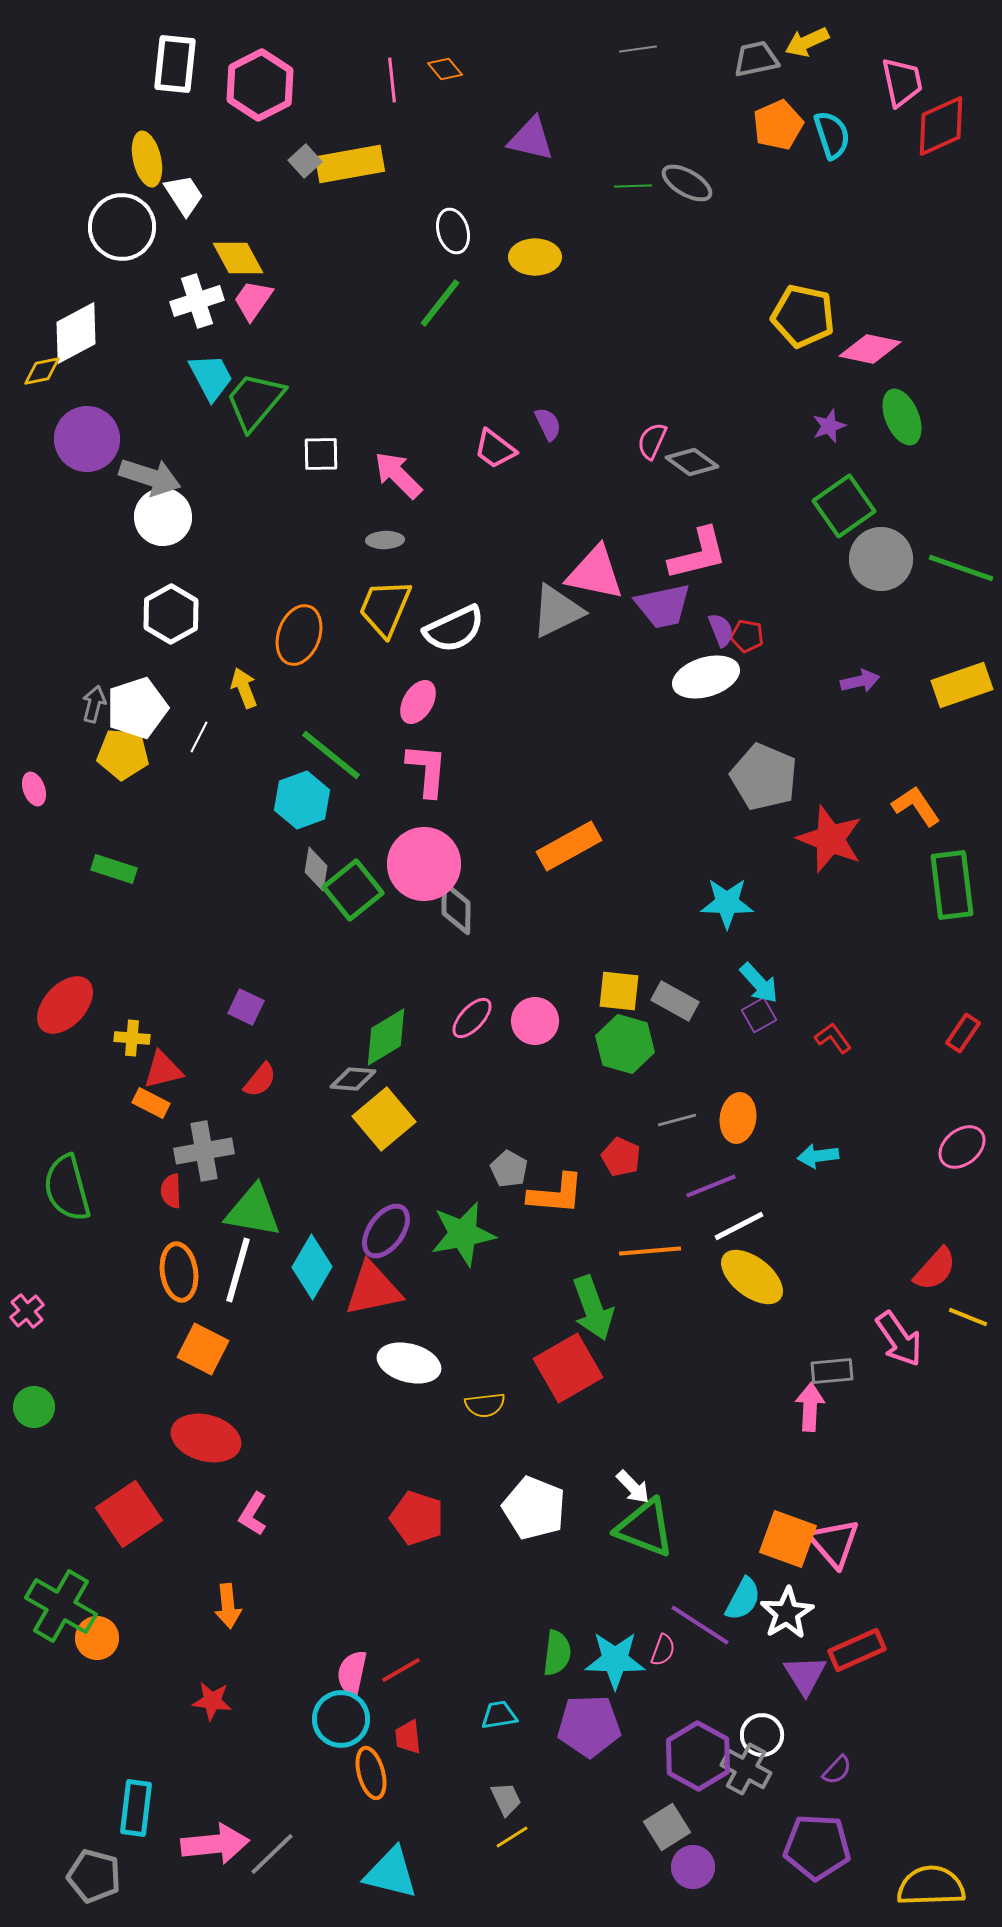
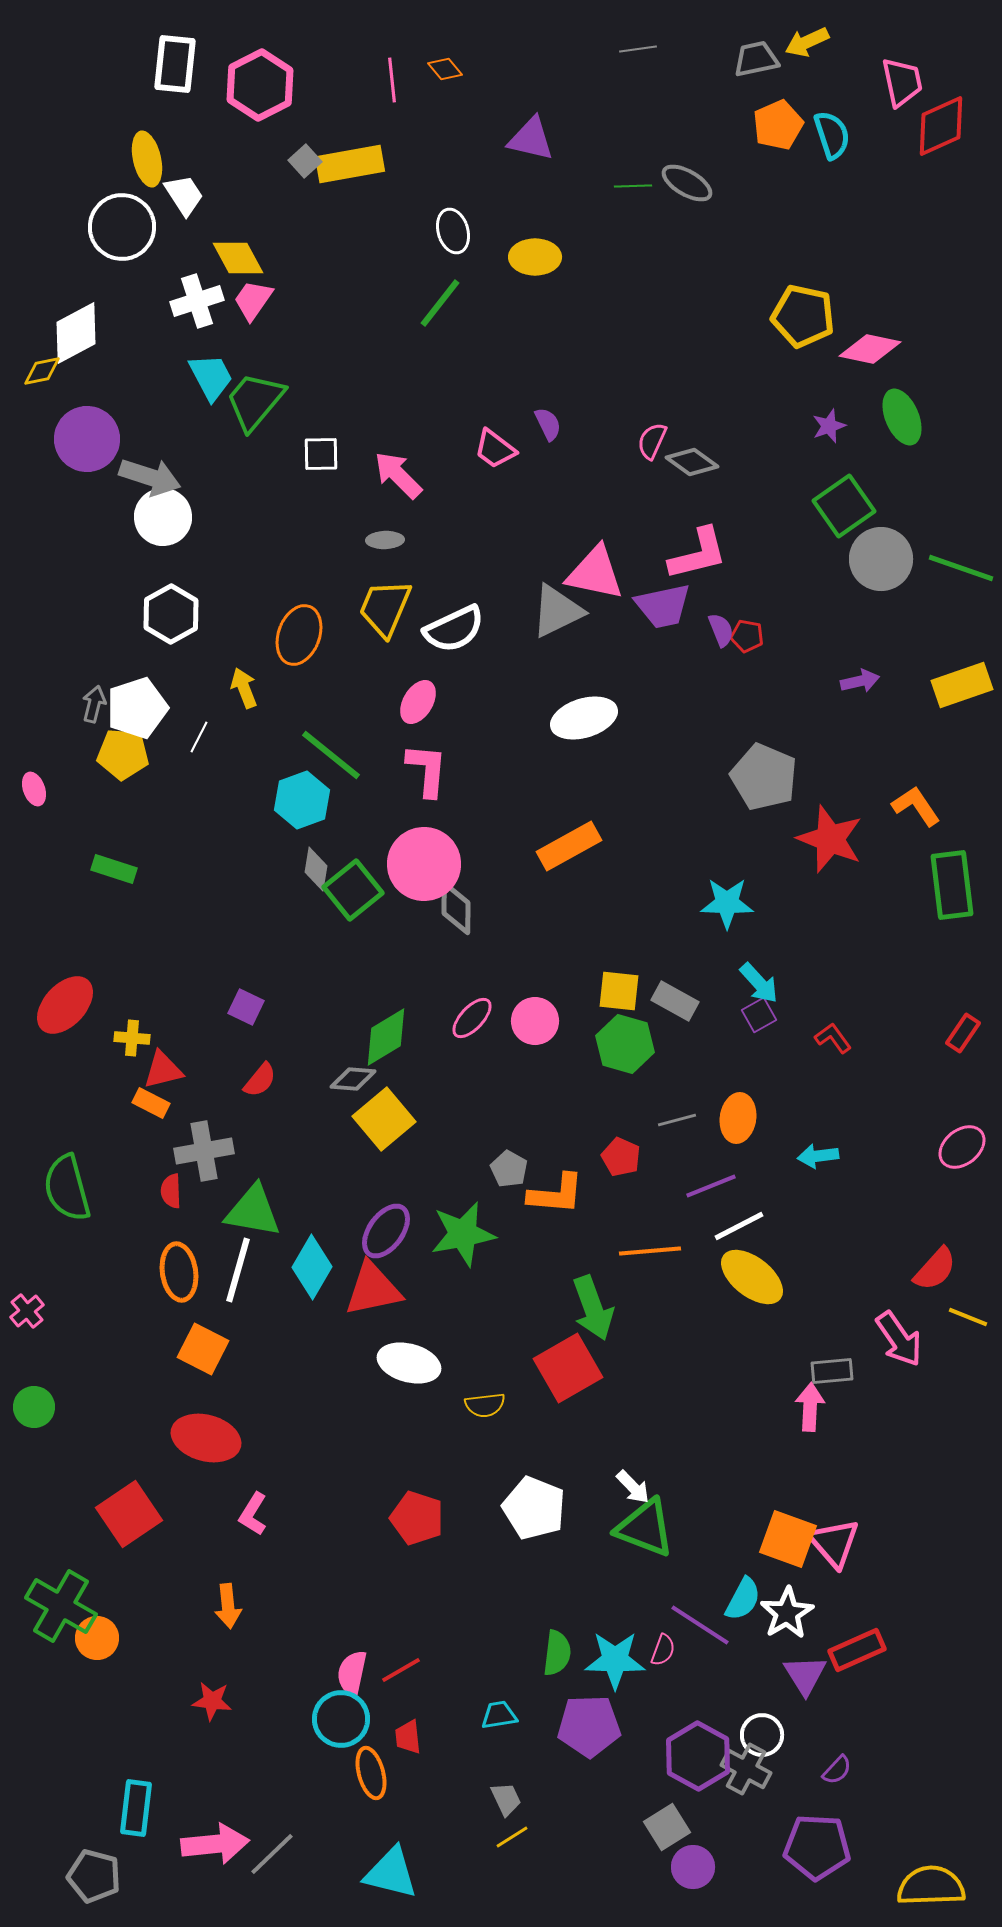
white ellipse at (706, 677): moved 122 px left, 41 px down
